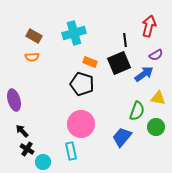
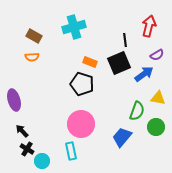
cyan cross: moved 6 px up
purple semicircle: moved 1 px right
cyan circle: moved 1 px left, 1 px up
